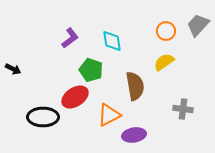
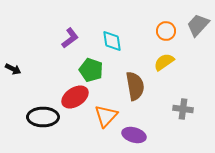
orange triangle: moved 3 px left, 1 px down; rotated 20 degrees counterclockwise
purple ellipse: rotated 25 degrees clockwise
